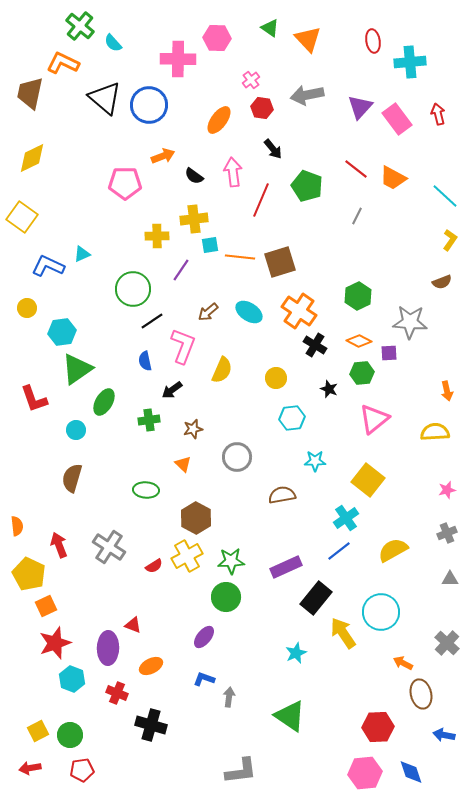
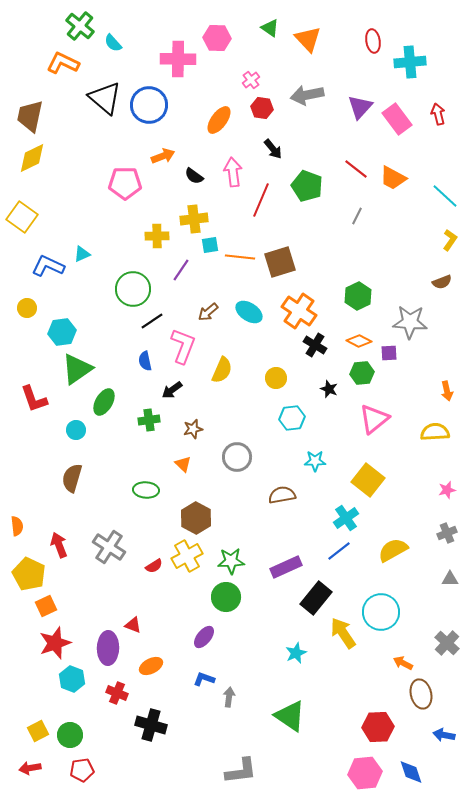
brown trapezoid at (30, 93): moved 23 px down
